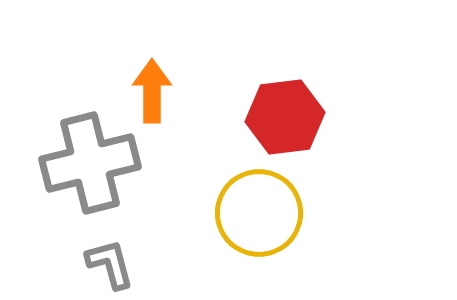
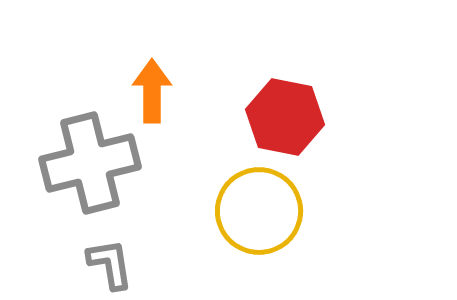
red hexagon: rotated 18 degrees clockwise
yellow circle: moved 2 px up
gray L-shape: rotated 6 degrees clockwise
